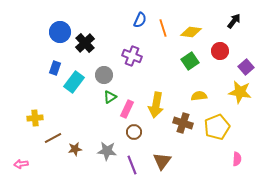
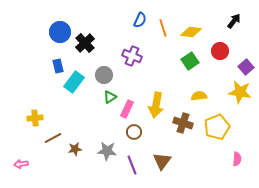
blue rectangle: moved 3 px right, 2 px up; rotated 32 degrees counterclockwise
